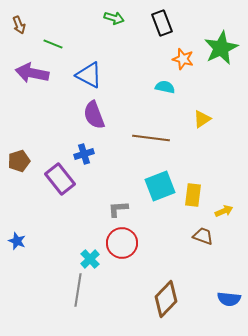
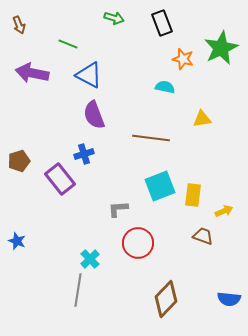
green line: moved 15 px right
yellow triangle: rotated 24 degrees clockwise
red circle: moved 16 px right
